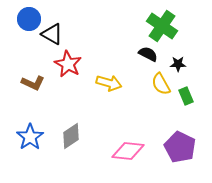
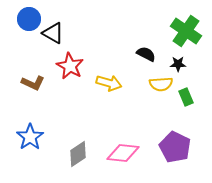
green cross: moved 24 px right, 5 px down
black triangle: moved 1 px right, 1 px up
black semicircle: moved 2 px left
red star: moved 2 px right, 2 px down
yellow semicircle: rotated 65 degrees counterclockwise
green rectangle: moved 1 px down
gray diamond: moved 7 px right, 18 px down
purple pentagon: moved 5 px left
pink diamond: moved 5 px left, 2 px down
